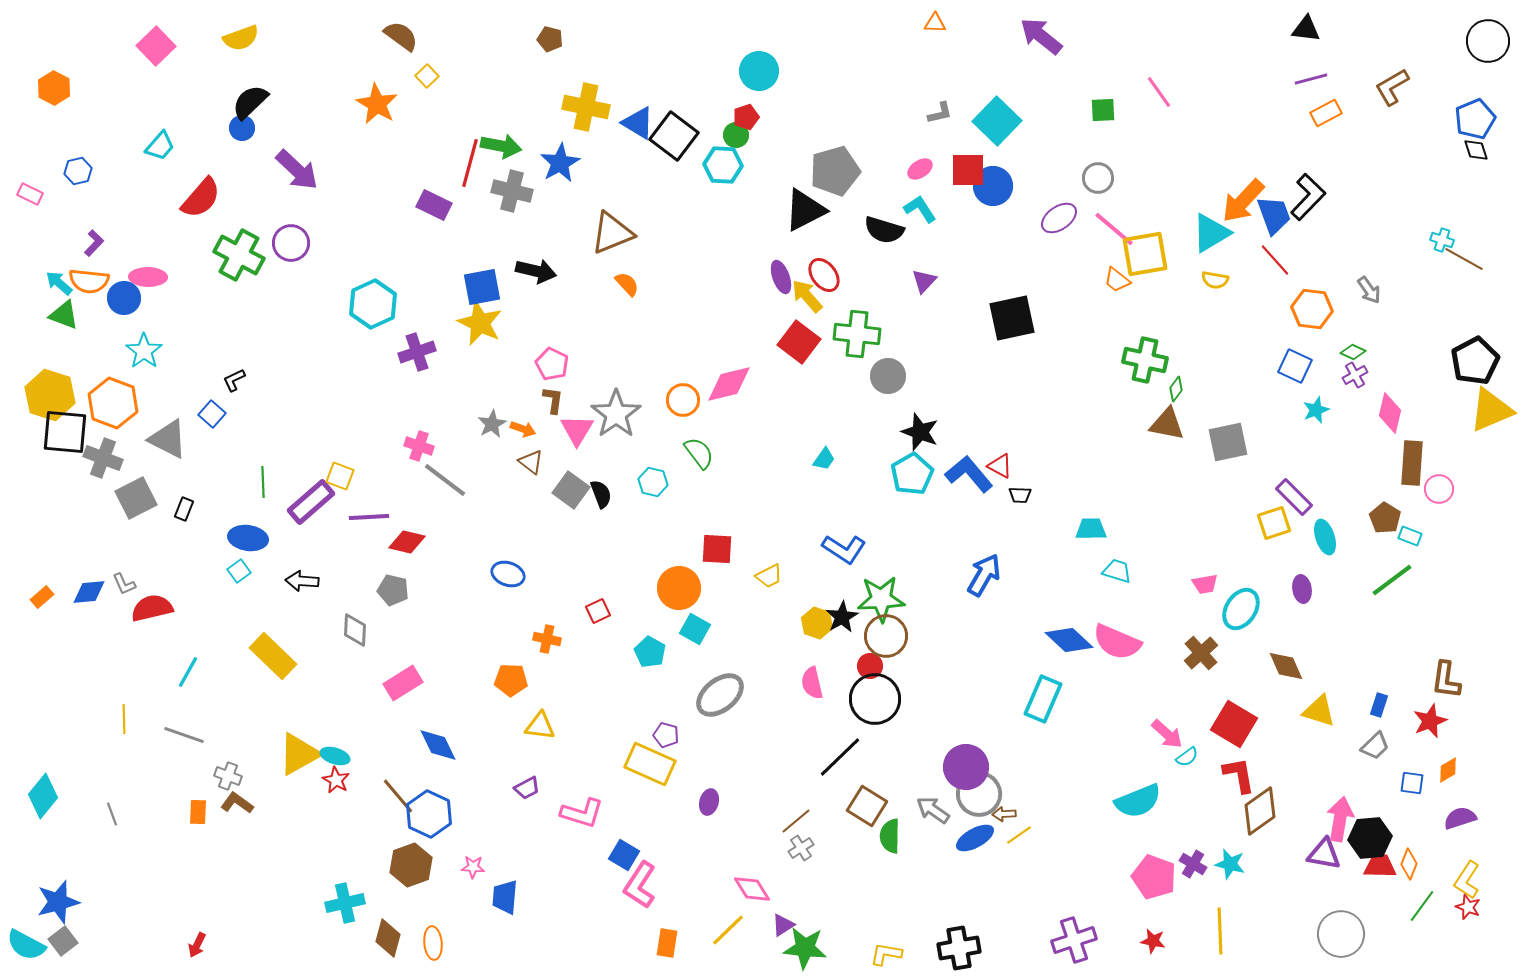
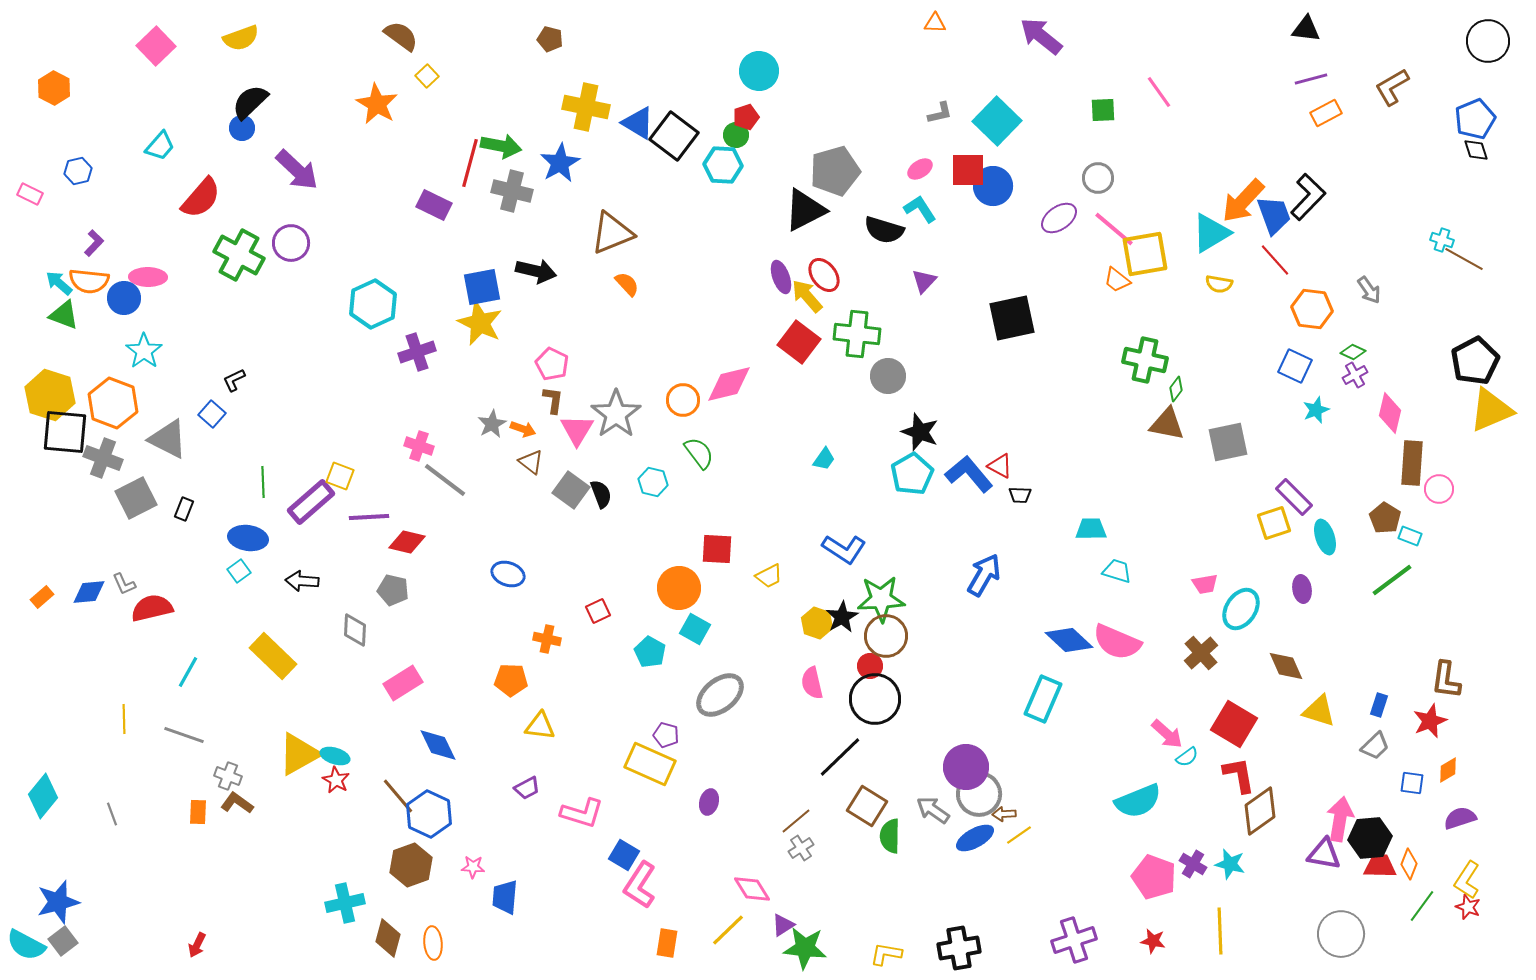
yellow semicircle at (1215, 280): moved 4 px right, 4 px down
